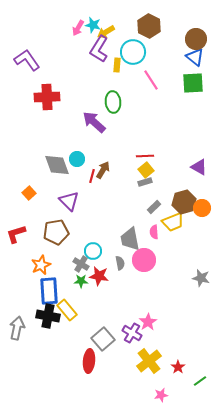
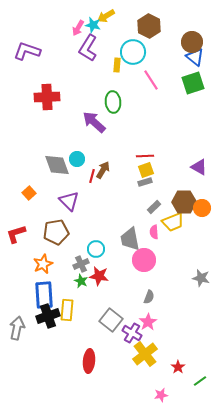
yellow arrow at (106, 32): moved 16 px up
brown circle at (196, 39): moved 4 px left, 3 px down
purple L-shape at (99, 49): moved 11 px left, 1 px up
purple L-shape at (27, 60): moved 9 px up; rotated 36 degrees counterclockwise
green square at (193, 83): rotated 15 degrees counterclockwise
yellow square at (146, 170): rotated 21 degrees clockwise
brown hexagon at (184, 202): rotated 15 degrees clockwise
cyan circle at (93, 251): moved 3 px right, 2 px up
gray semicircle at (120, 263): moved 29 px right, 34 px down; rotated 32 degrees clockwise
gray cross at (81, 264): rotated 35 degrees clockwise
orange star at (41, 265): moved 2 px right, 1 px up
green star at (81, 281): rotated 24 degrees clockwise
blue rectangle at (49, 291): moved 5 px left, 4 px down
yellow rectangle at (67, 310): rotated 45 degrees clockwise
black cross at (48, 316): rotated 30 degrees counterclockwise
gray square at (103, 339): moved 8 px right, 19 px up; rotated 10 degrees counterclockwise
yellow cross at (149, 361): moved 4 px left, 7 px up
